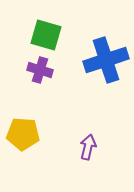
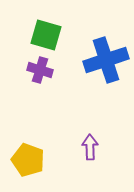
yellow pentagon: moved 5 px right, 26 px down; rotated 16 degrees clockwise
purple arrow: moved 2 px right; rotated 15 degrees counterclockwise
